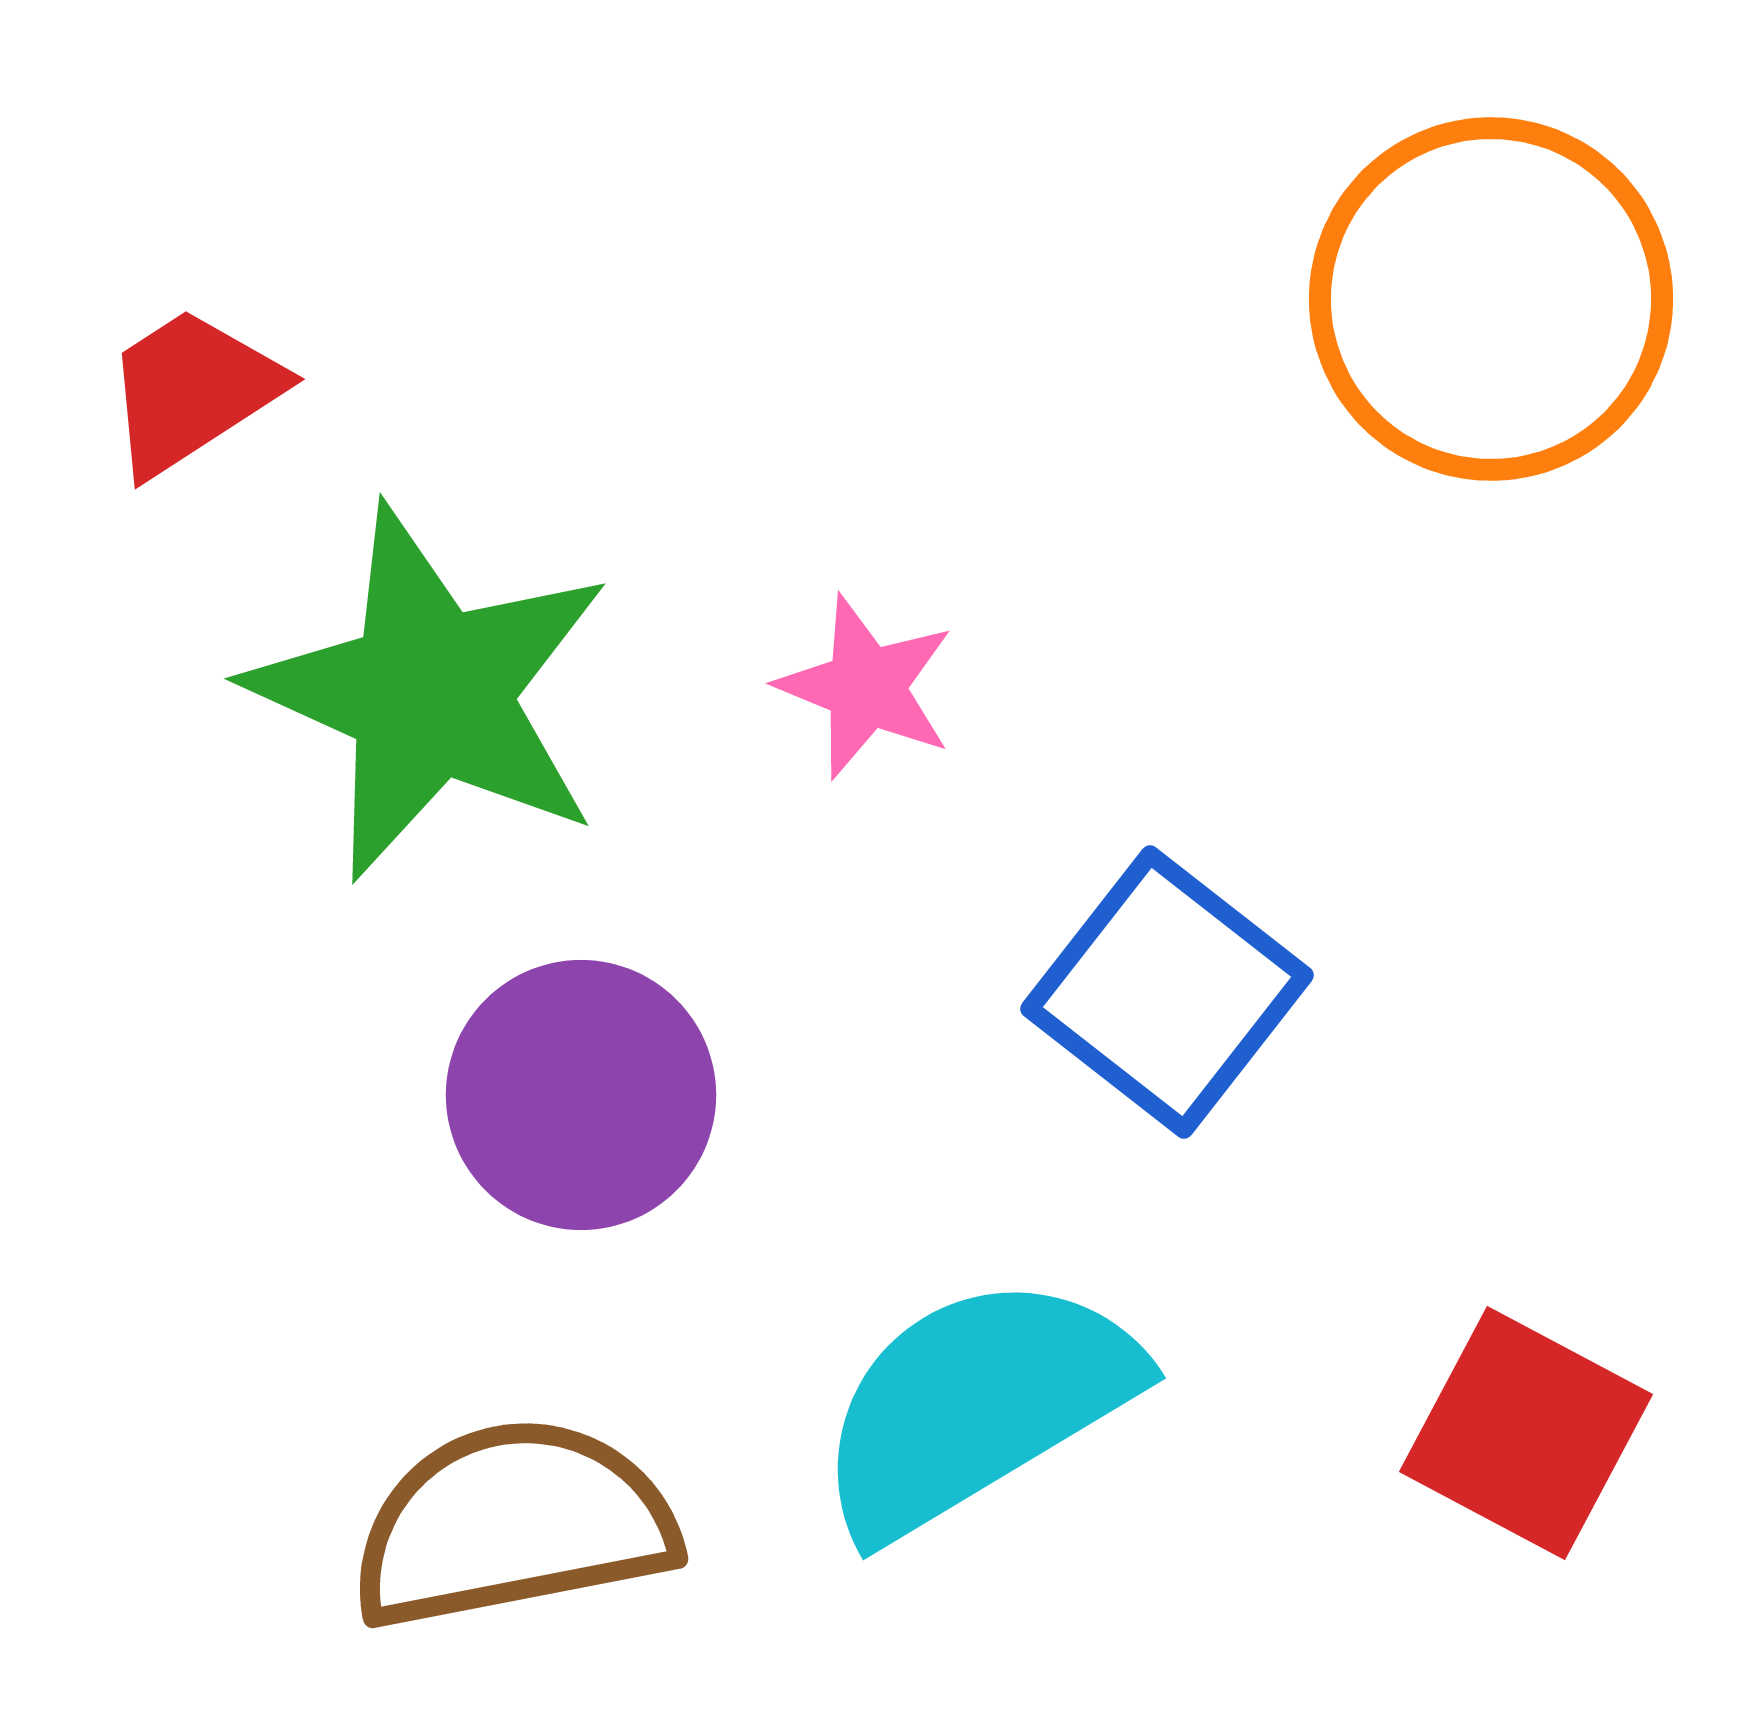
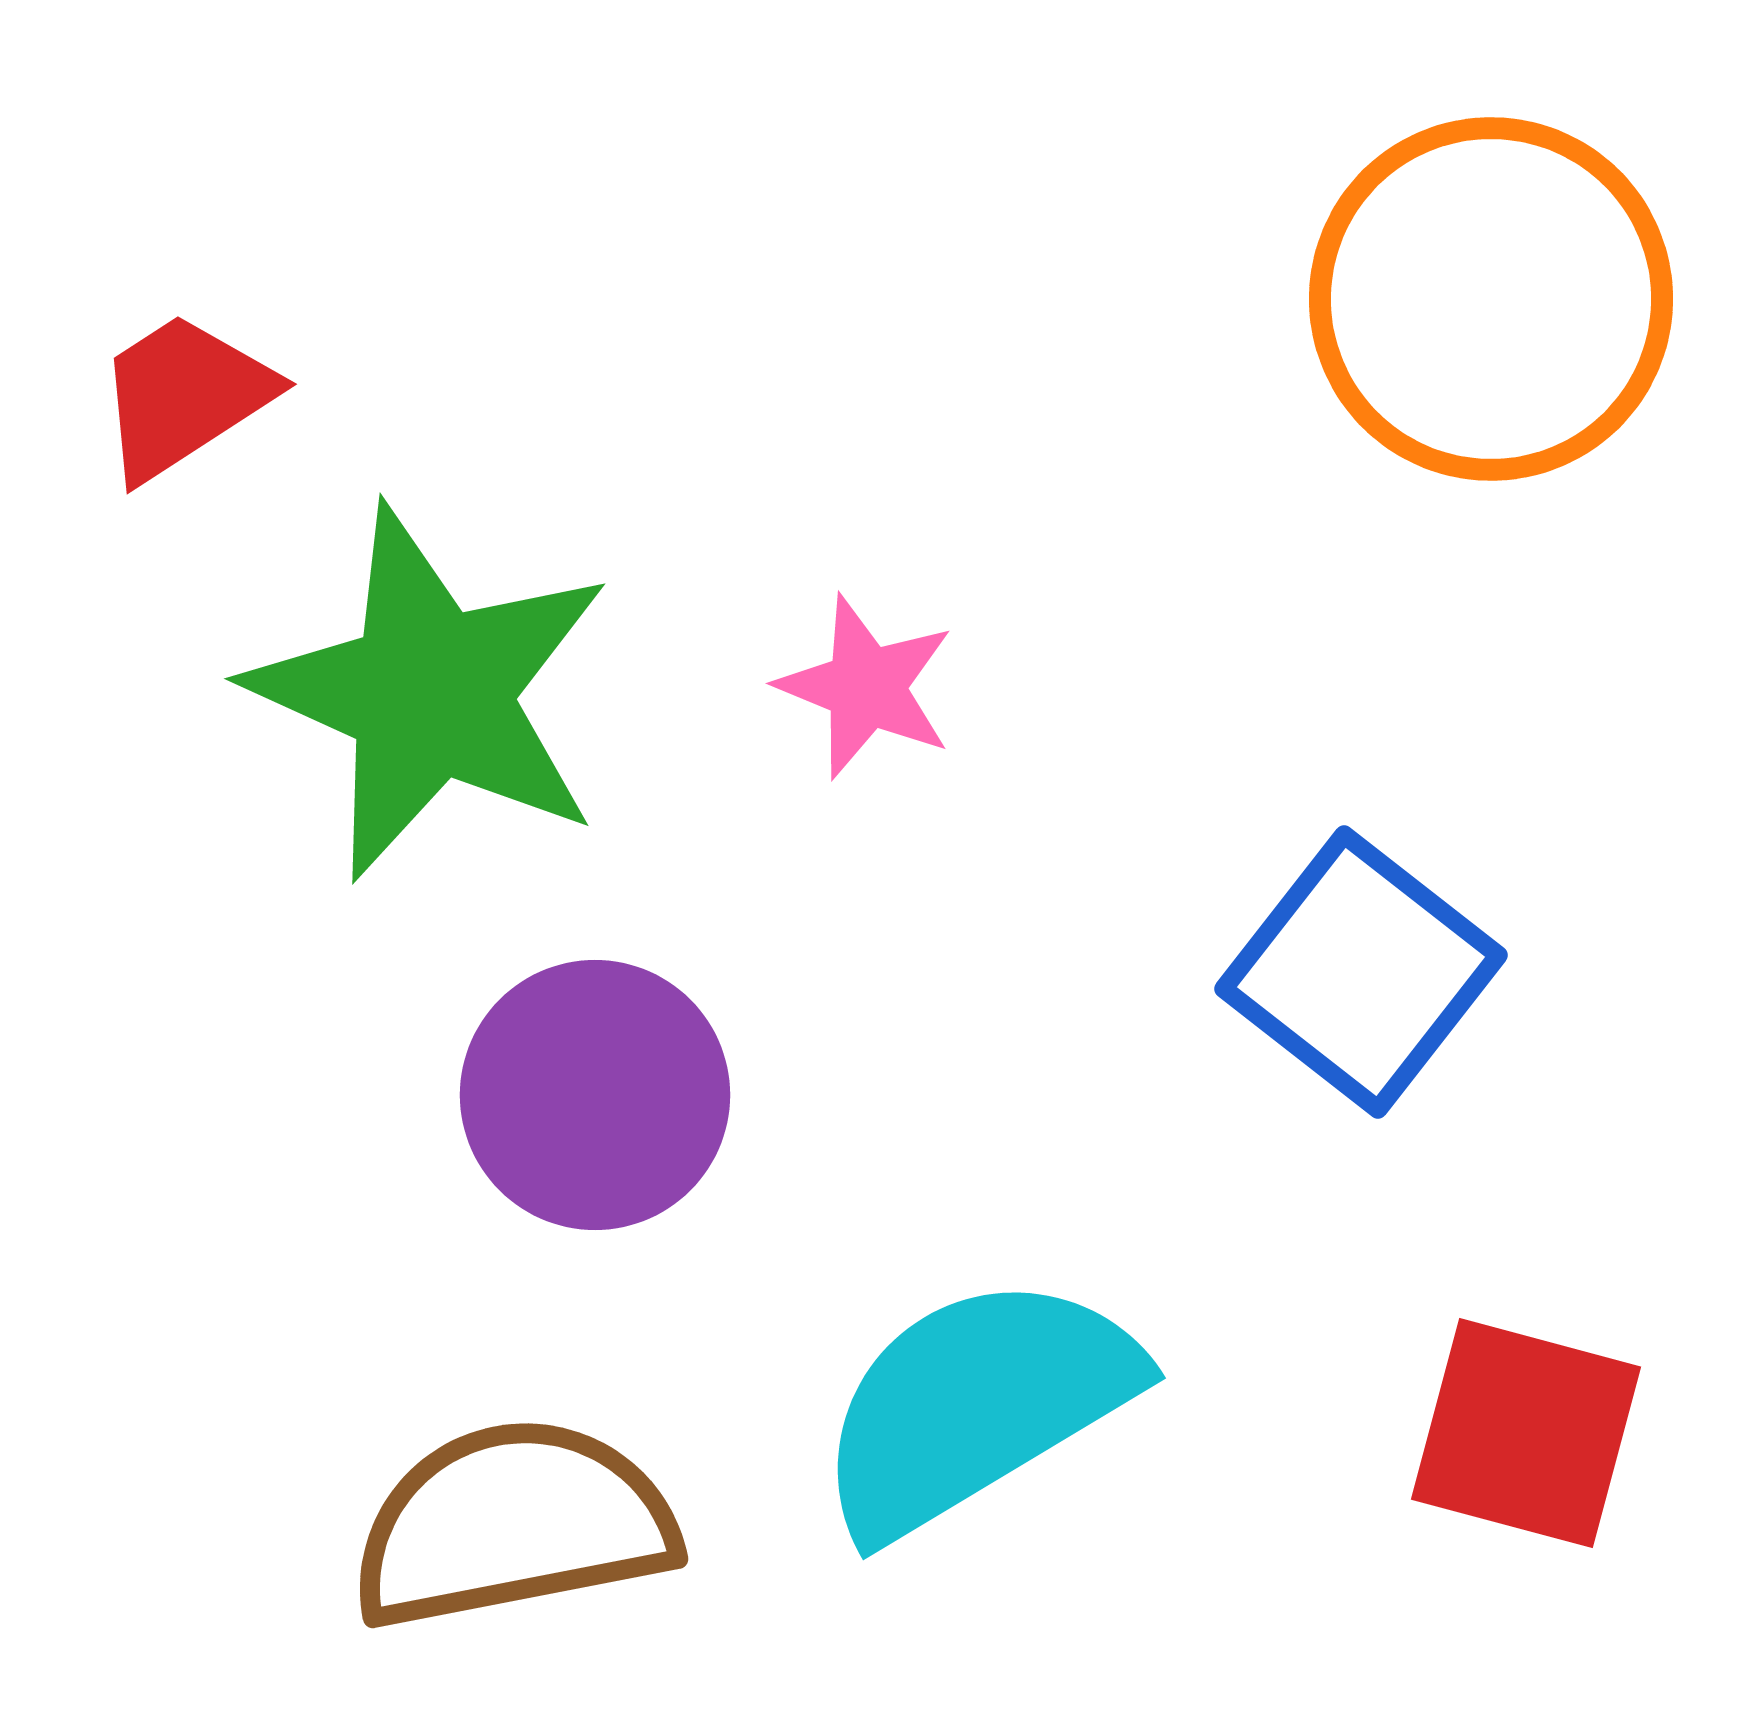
red trapezoid: moved 8 px left, 5 px down
blue square: moved 194 px right, 20 px up
purple circle: moved 14 px right
red square: rotated 13 degrees counterclockwise
